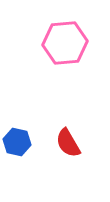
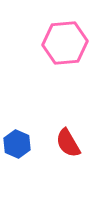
blue hexagon: moved 2 px down; rotated 12 degrees clockwise
